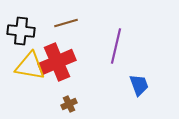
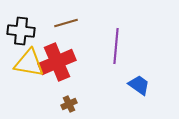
purple line: rotated 8 degrees counterclockwise
yellow triangle: moved 1 px left, 3 px up
blue trapezoid: rotated 35 degrees counterclockwise
